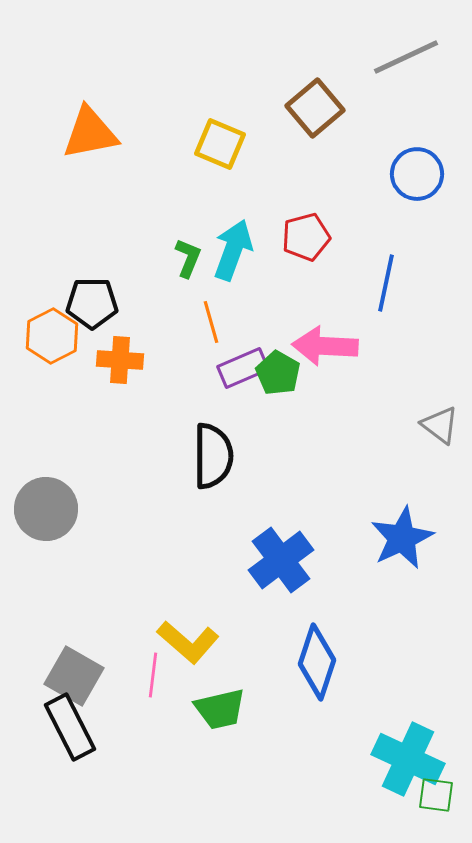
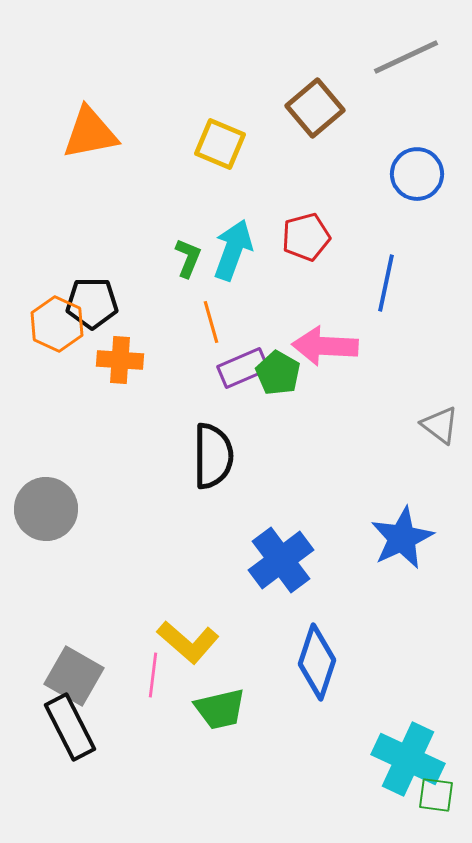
orange hexagon: moved 5 px right, 12 px up; rotated 8 degrees counterclockwise
